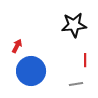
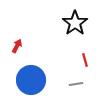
black star: moved 1 px right, 2 px up; rotated 30 degrees counterclockwise
red line: rotated 16 degrees counterclockwise
blue circle: moved 9 px down
